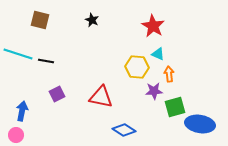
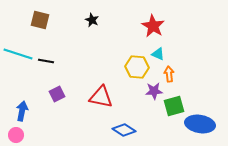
green square: moved 1 px left, 1 px up
